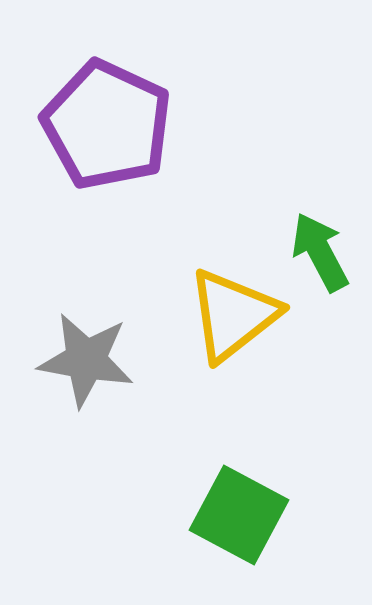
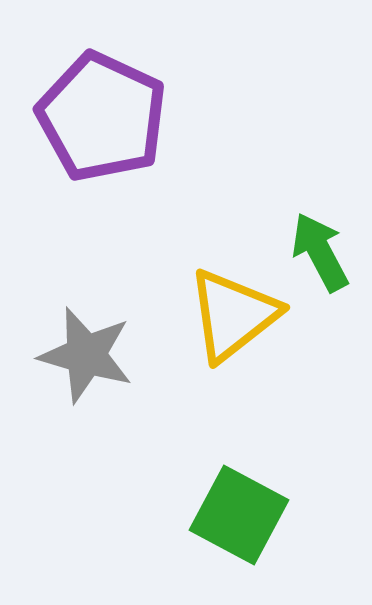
purple pentagon: moved 5 px left, 8 px up
gray star: moved 5 px up; rotated 6 degrees clockwise
